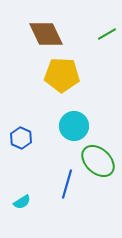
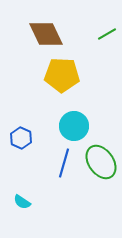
green ellipse: moved 3 px right, 1 px down; rotated 12 degrees clockwise
blue line: moved 3 px left, 21 px up
cyan semicircle: rotated 66 degrees clockwise
